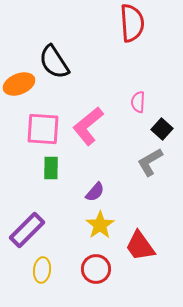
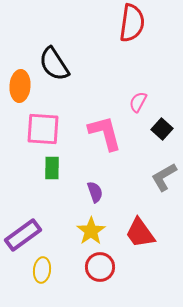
red semicircle: rotated 12 degrees clockwise
black semicircle: moved 2 px down
orange ellipse: moved 1 px right, 2 px down; rotated 64 degrees counterclockwise
pink semicircle: rotated 25 degrees clockwise
pink L-shape: moved 17 px right, 7 px down; rotated 114 degrees clockwise
gray L-shape: moved 14 px right, 15 px down
green rectangle: moved 1 px right
purple semicircle: rotated 60 degrees counterclockwise
yellow star: moved 9 px left, 6 px down
purple rectangle: moved 4 px left, 5 px down; rotated 9 degrees clockwise
red trapezoid: moved 13 px up
red circle: moved 4 px right, 2 px up
